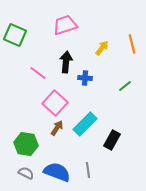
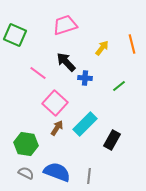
black arrow: rotated 50 degrees counterclockwise
green line: moved 6 px left
gray line: moved 1 px right, 6 px down; rotated 14 degrees clockwise
